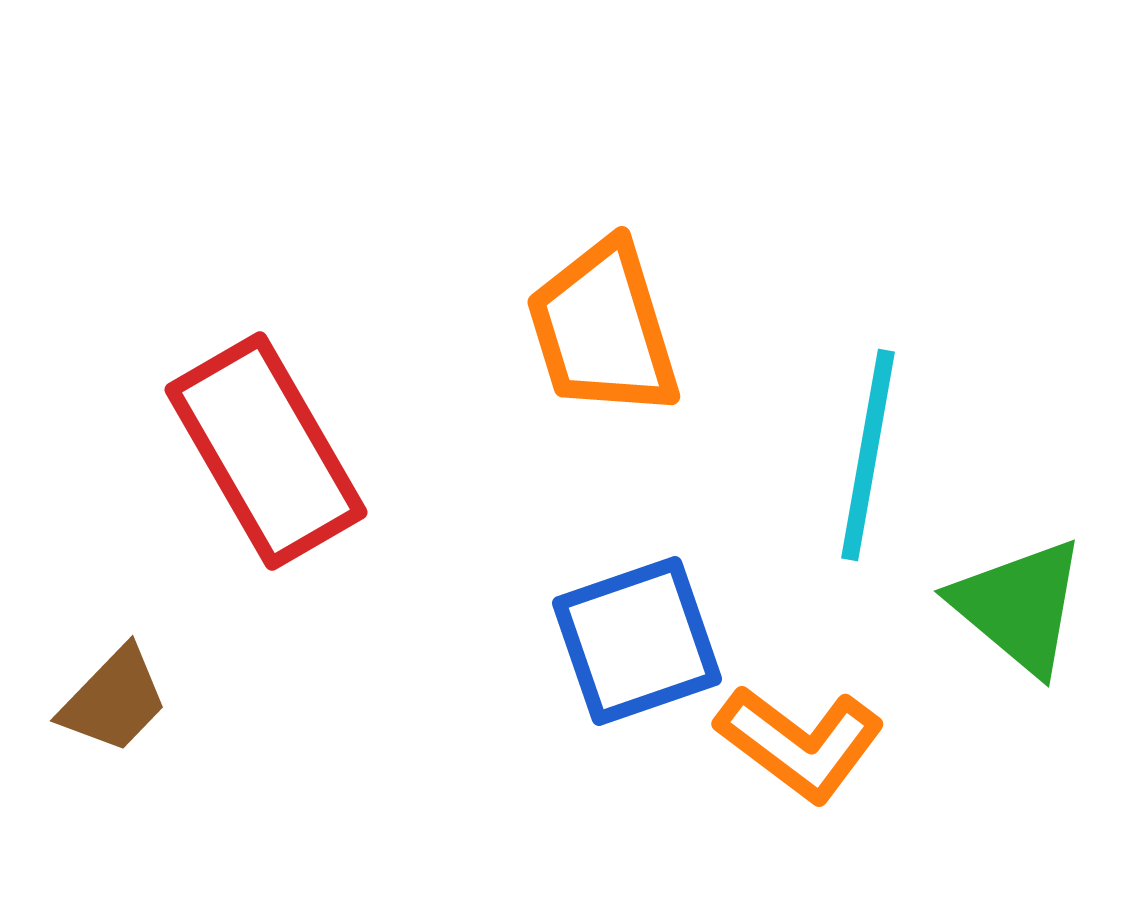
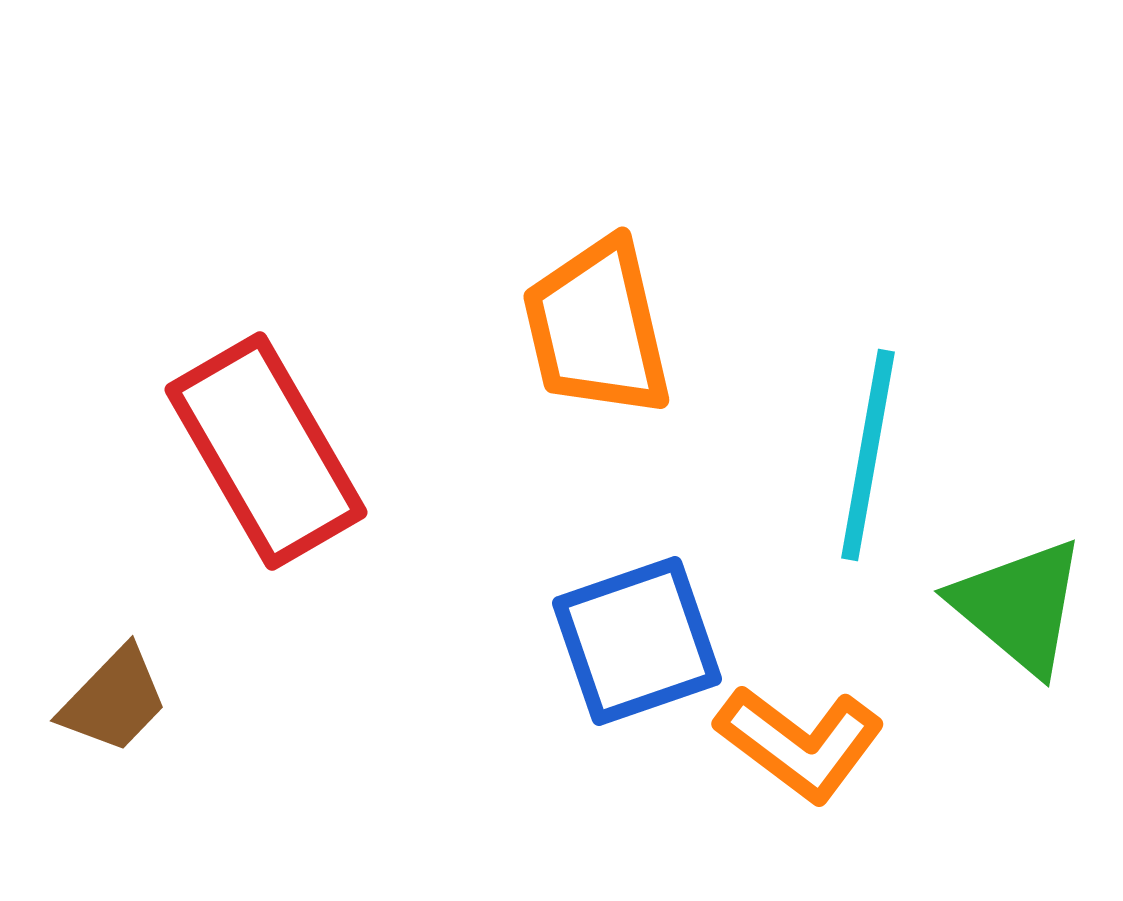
orange trapezoid: moved 6 px left, 1 px up; rotated 4 degrees clockwise
